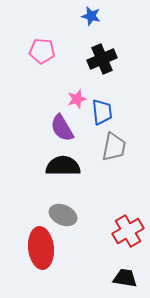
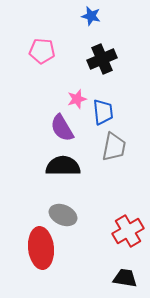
blue trapezoid: moved 1 px right
